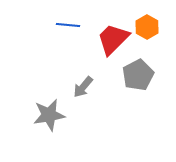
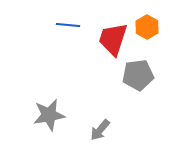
red trapezoid: rotated 27 degrees counterclockwise
gray pentagon: rotated 20 degrees clockwise
gray arrow: moved 17 px right, 43 px down
